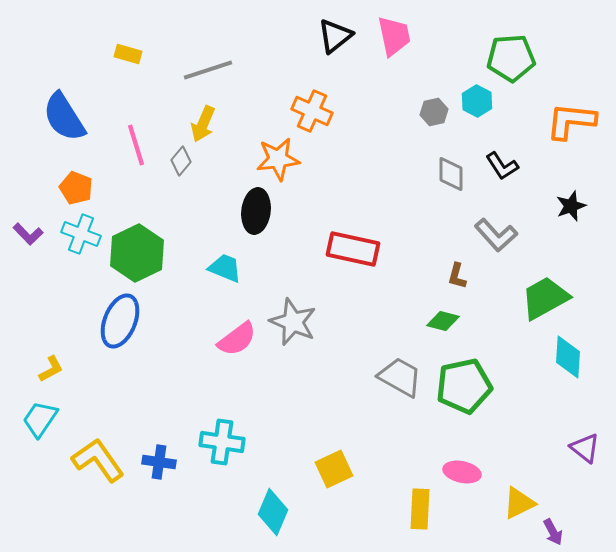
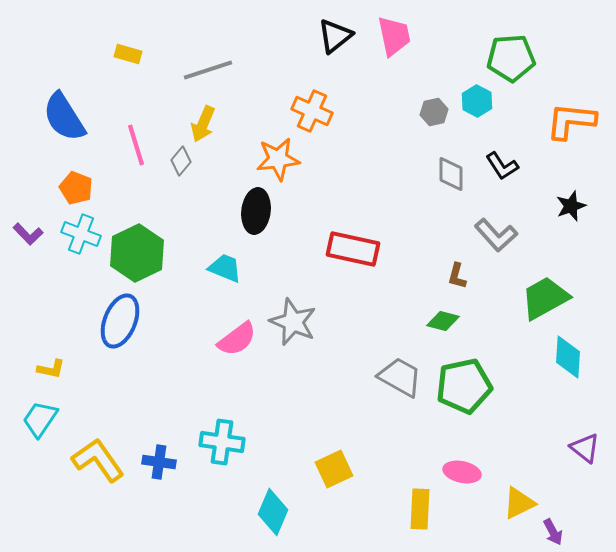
yellow L-shape at (51, 369): rotated 40 degrees clockwise
